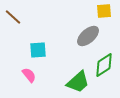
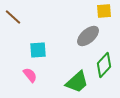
green diamond: rotated 15 degrees counterclockwise
pink semicircle: moved 1 px right
green trapezoid: moved 1 px left
